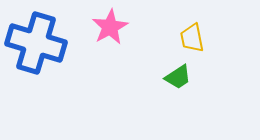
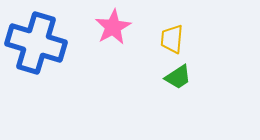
pink star: moved 3 px right
yellow trapezoid: moved 20 px left, 1 px down; rotated 16 degrees clockwise
